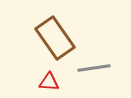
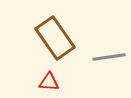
gray line: moved 15 px right, 11 px up
